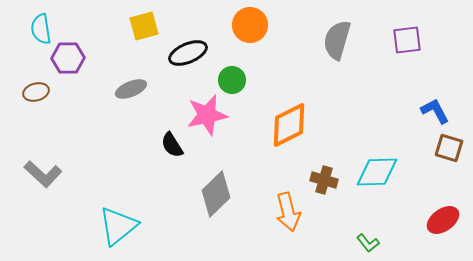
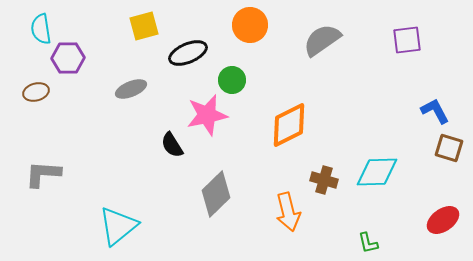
gray semicircle: moved 15 px left; rotated 39 degrees clockwise
gray L-shape: rotated 141 degrees clockwise
green L-shape: rotated 25 degrees clockwise
